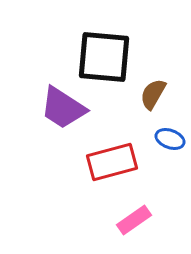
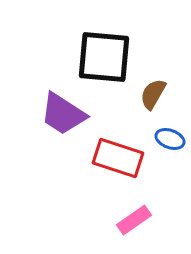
purple trapezoid: moved 6 px down
red rectangle: moved 6 px right, 4 px up; rotated 33 degrees clockwise
